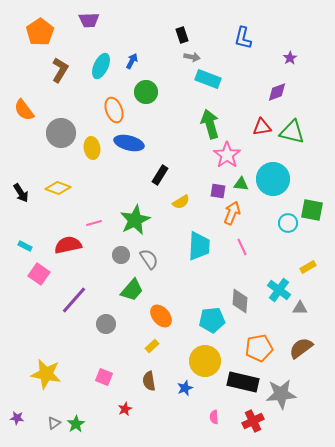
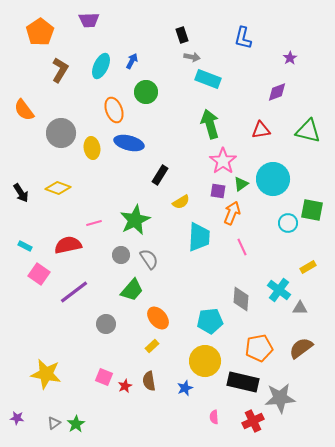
red triangle at (262, 127): moved 1 px left, 3 px down
green triangle at (292, 132): moved 16 px right, 1 px up
pink star at (227, 155): moved 4 px left, 6 px down
green triangle at (241, 184): rotated 42 degrees counterclockwise
cyan trapezoid at (199, 246): moved 9 px up
purple line at (74, 300): moved 8 px up; rotated 12 degrees clockwise
gray diamond at (240, 301): moved 1 px right, 2 px up
orange ellipse at (161, 316): moved 3 px left, 2 px down
cyan pentagon at (212, 320): moved 2 px left, 1 px down
gray star at (281, 394): moved 1 px left, 4 px down
red star at (125, 409): moved 23 px up
